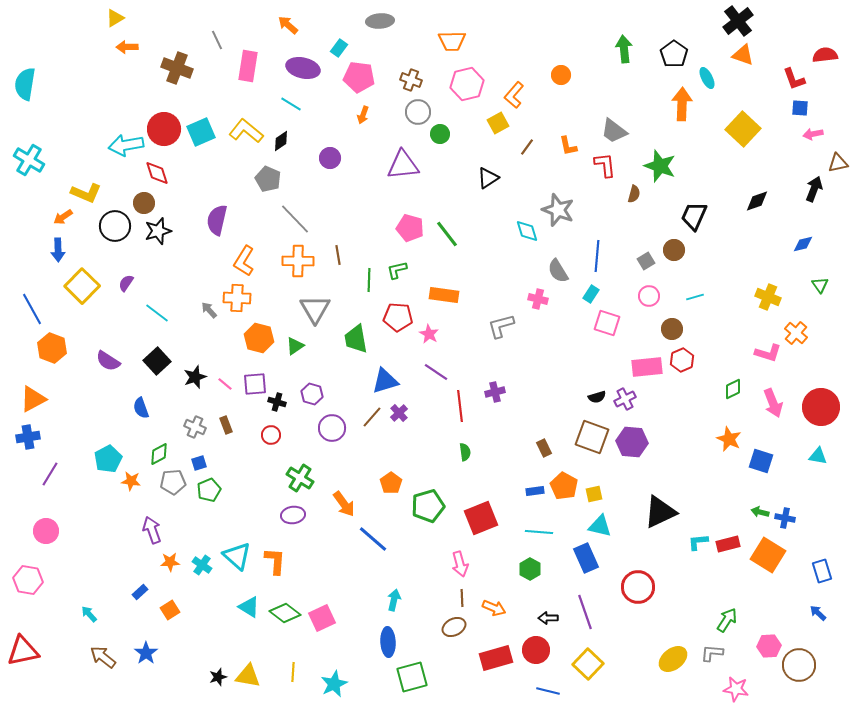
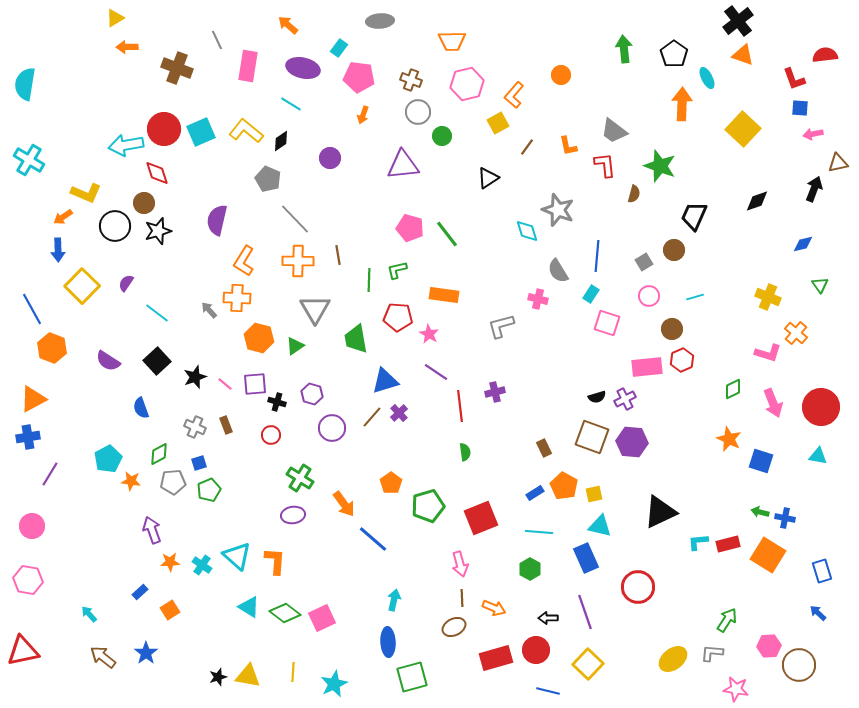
green circle at (440, 134): moved 2 px right, 2 px down
gray square at (646, 261): moved 2 px left, 1 px down
blue rectangle at (535, 491): moved 2 px down; rotated 24 degrees counterclockwise
pink circle at (46, 531): moved 14 px left, 5 px up
